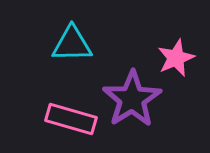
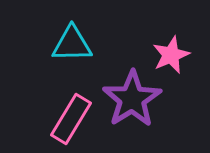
pink star: moved 5 px left, 3 px up
pink rectangle: rotated 75 degrees counterclockwise
